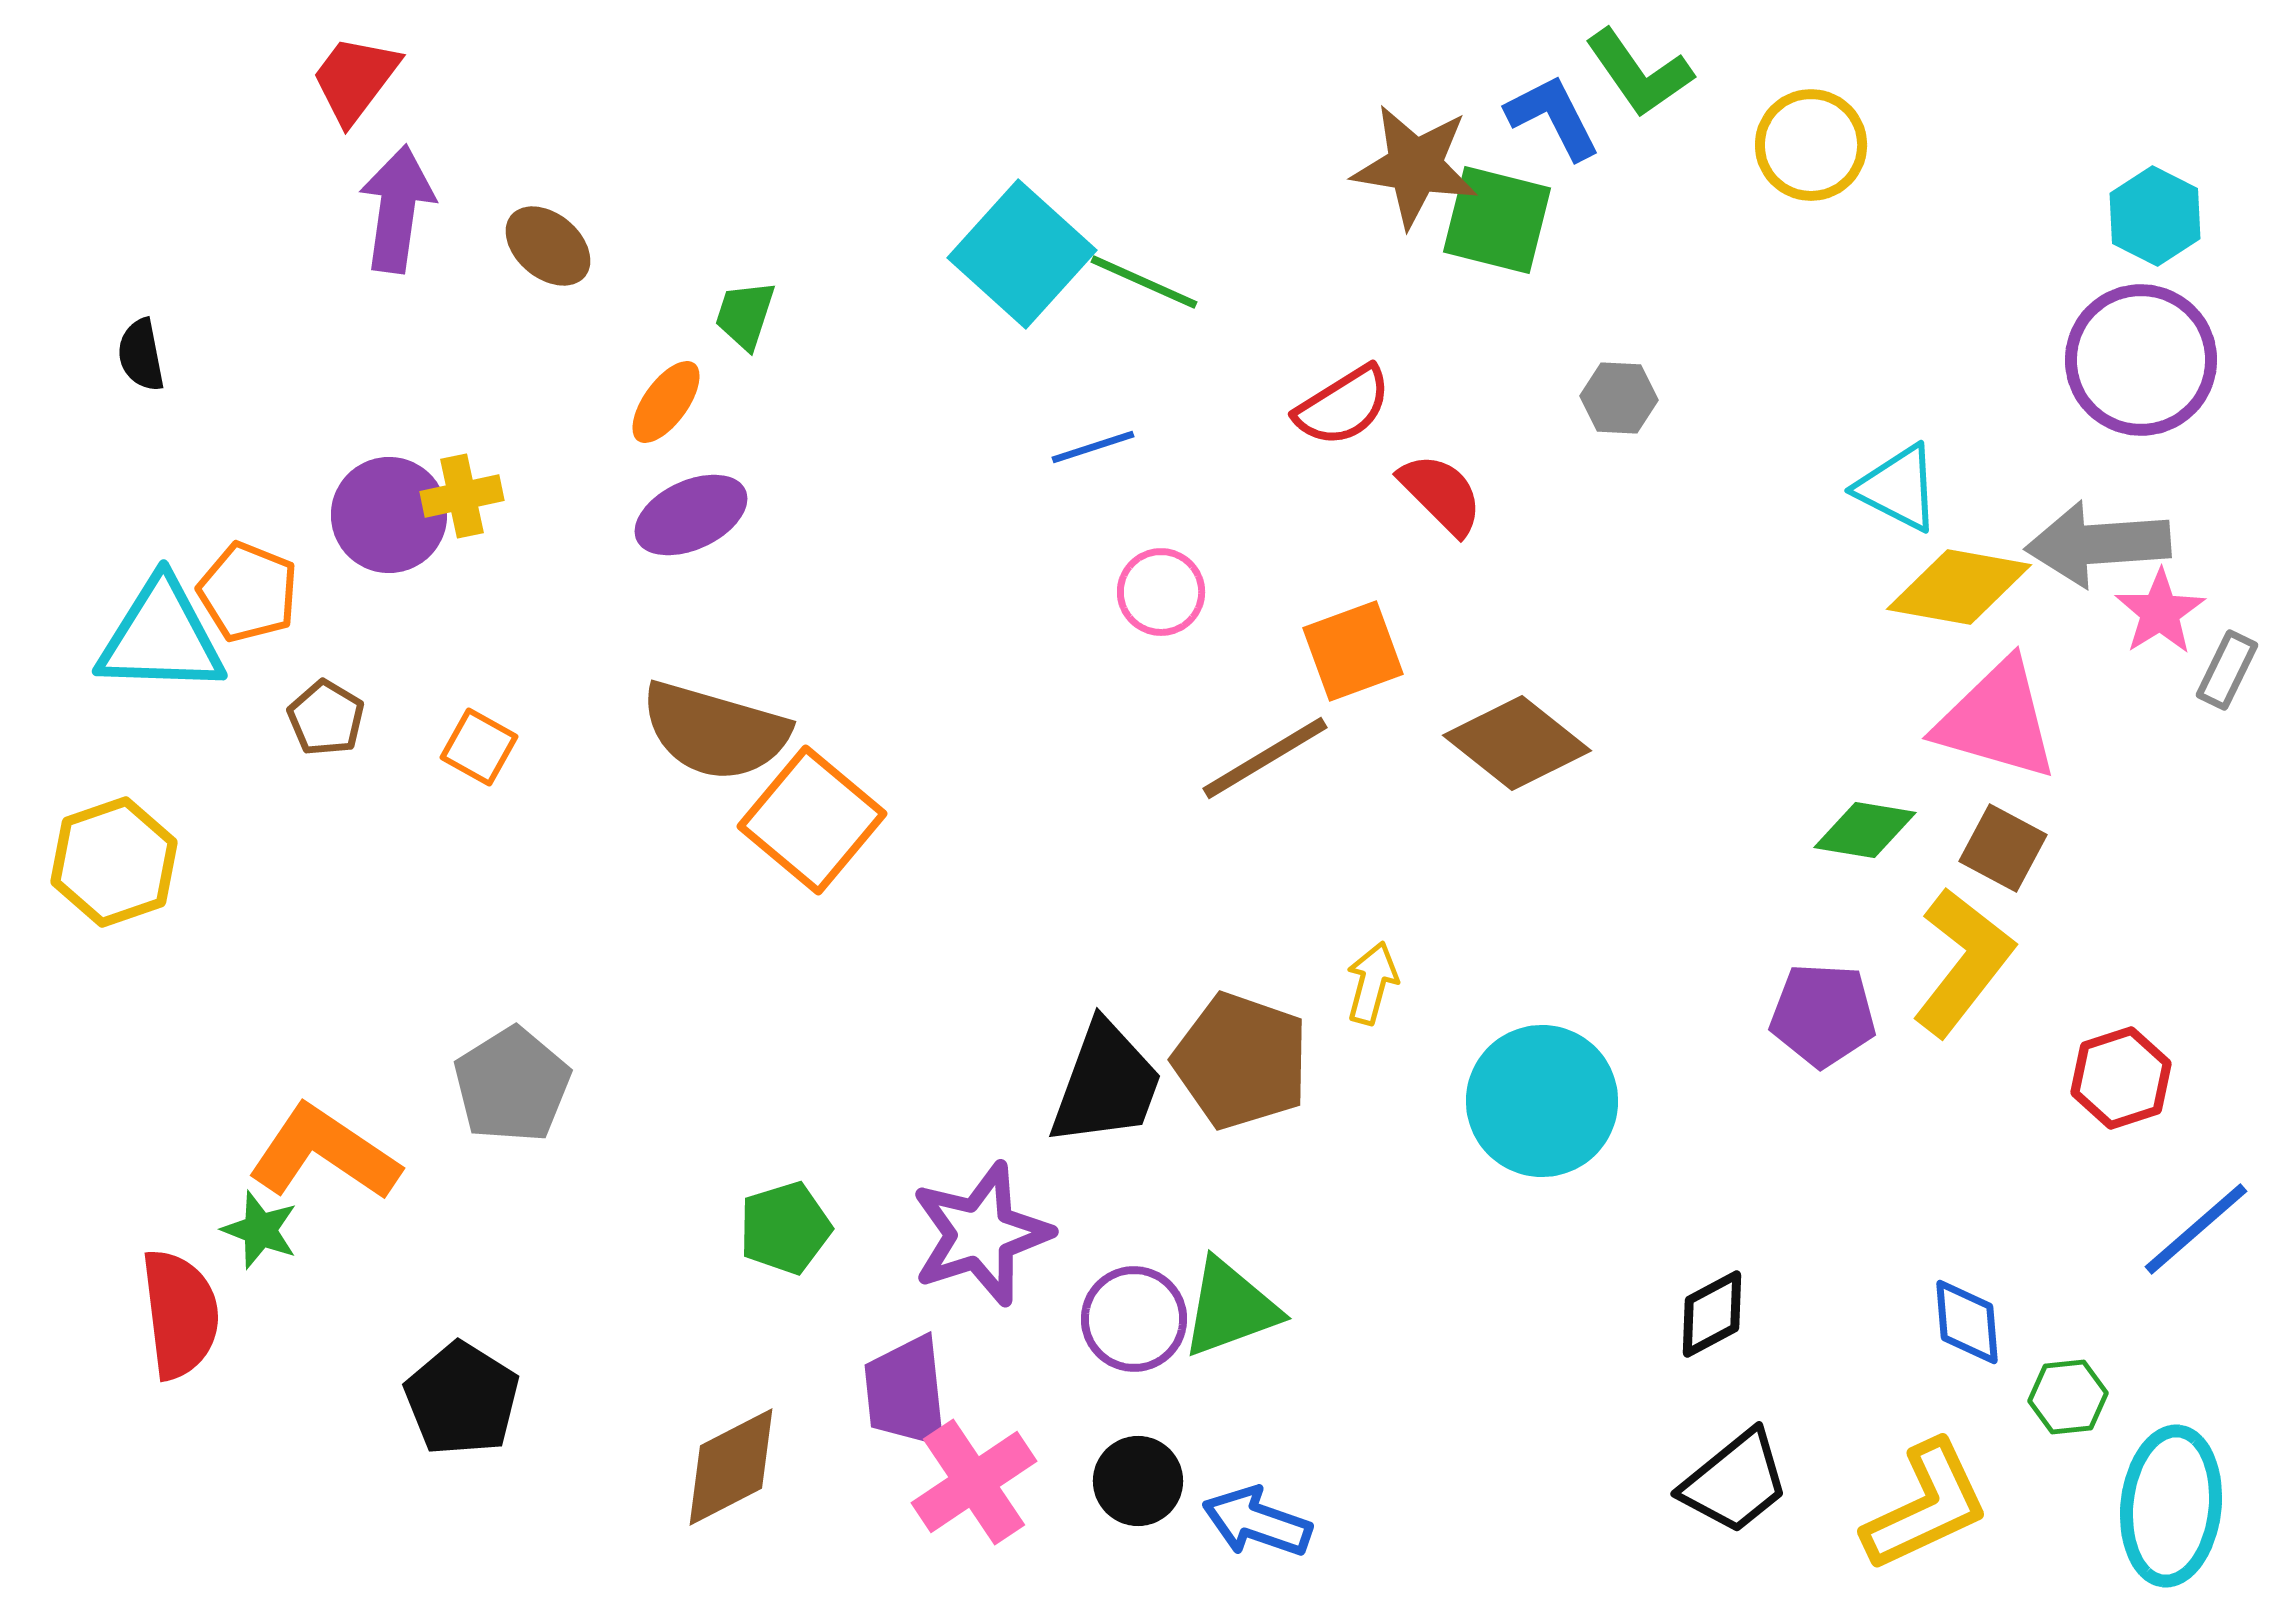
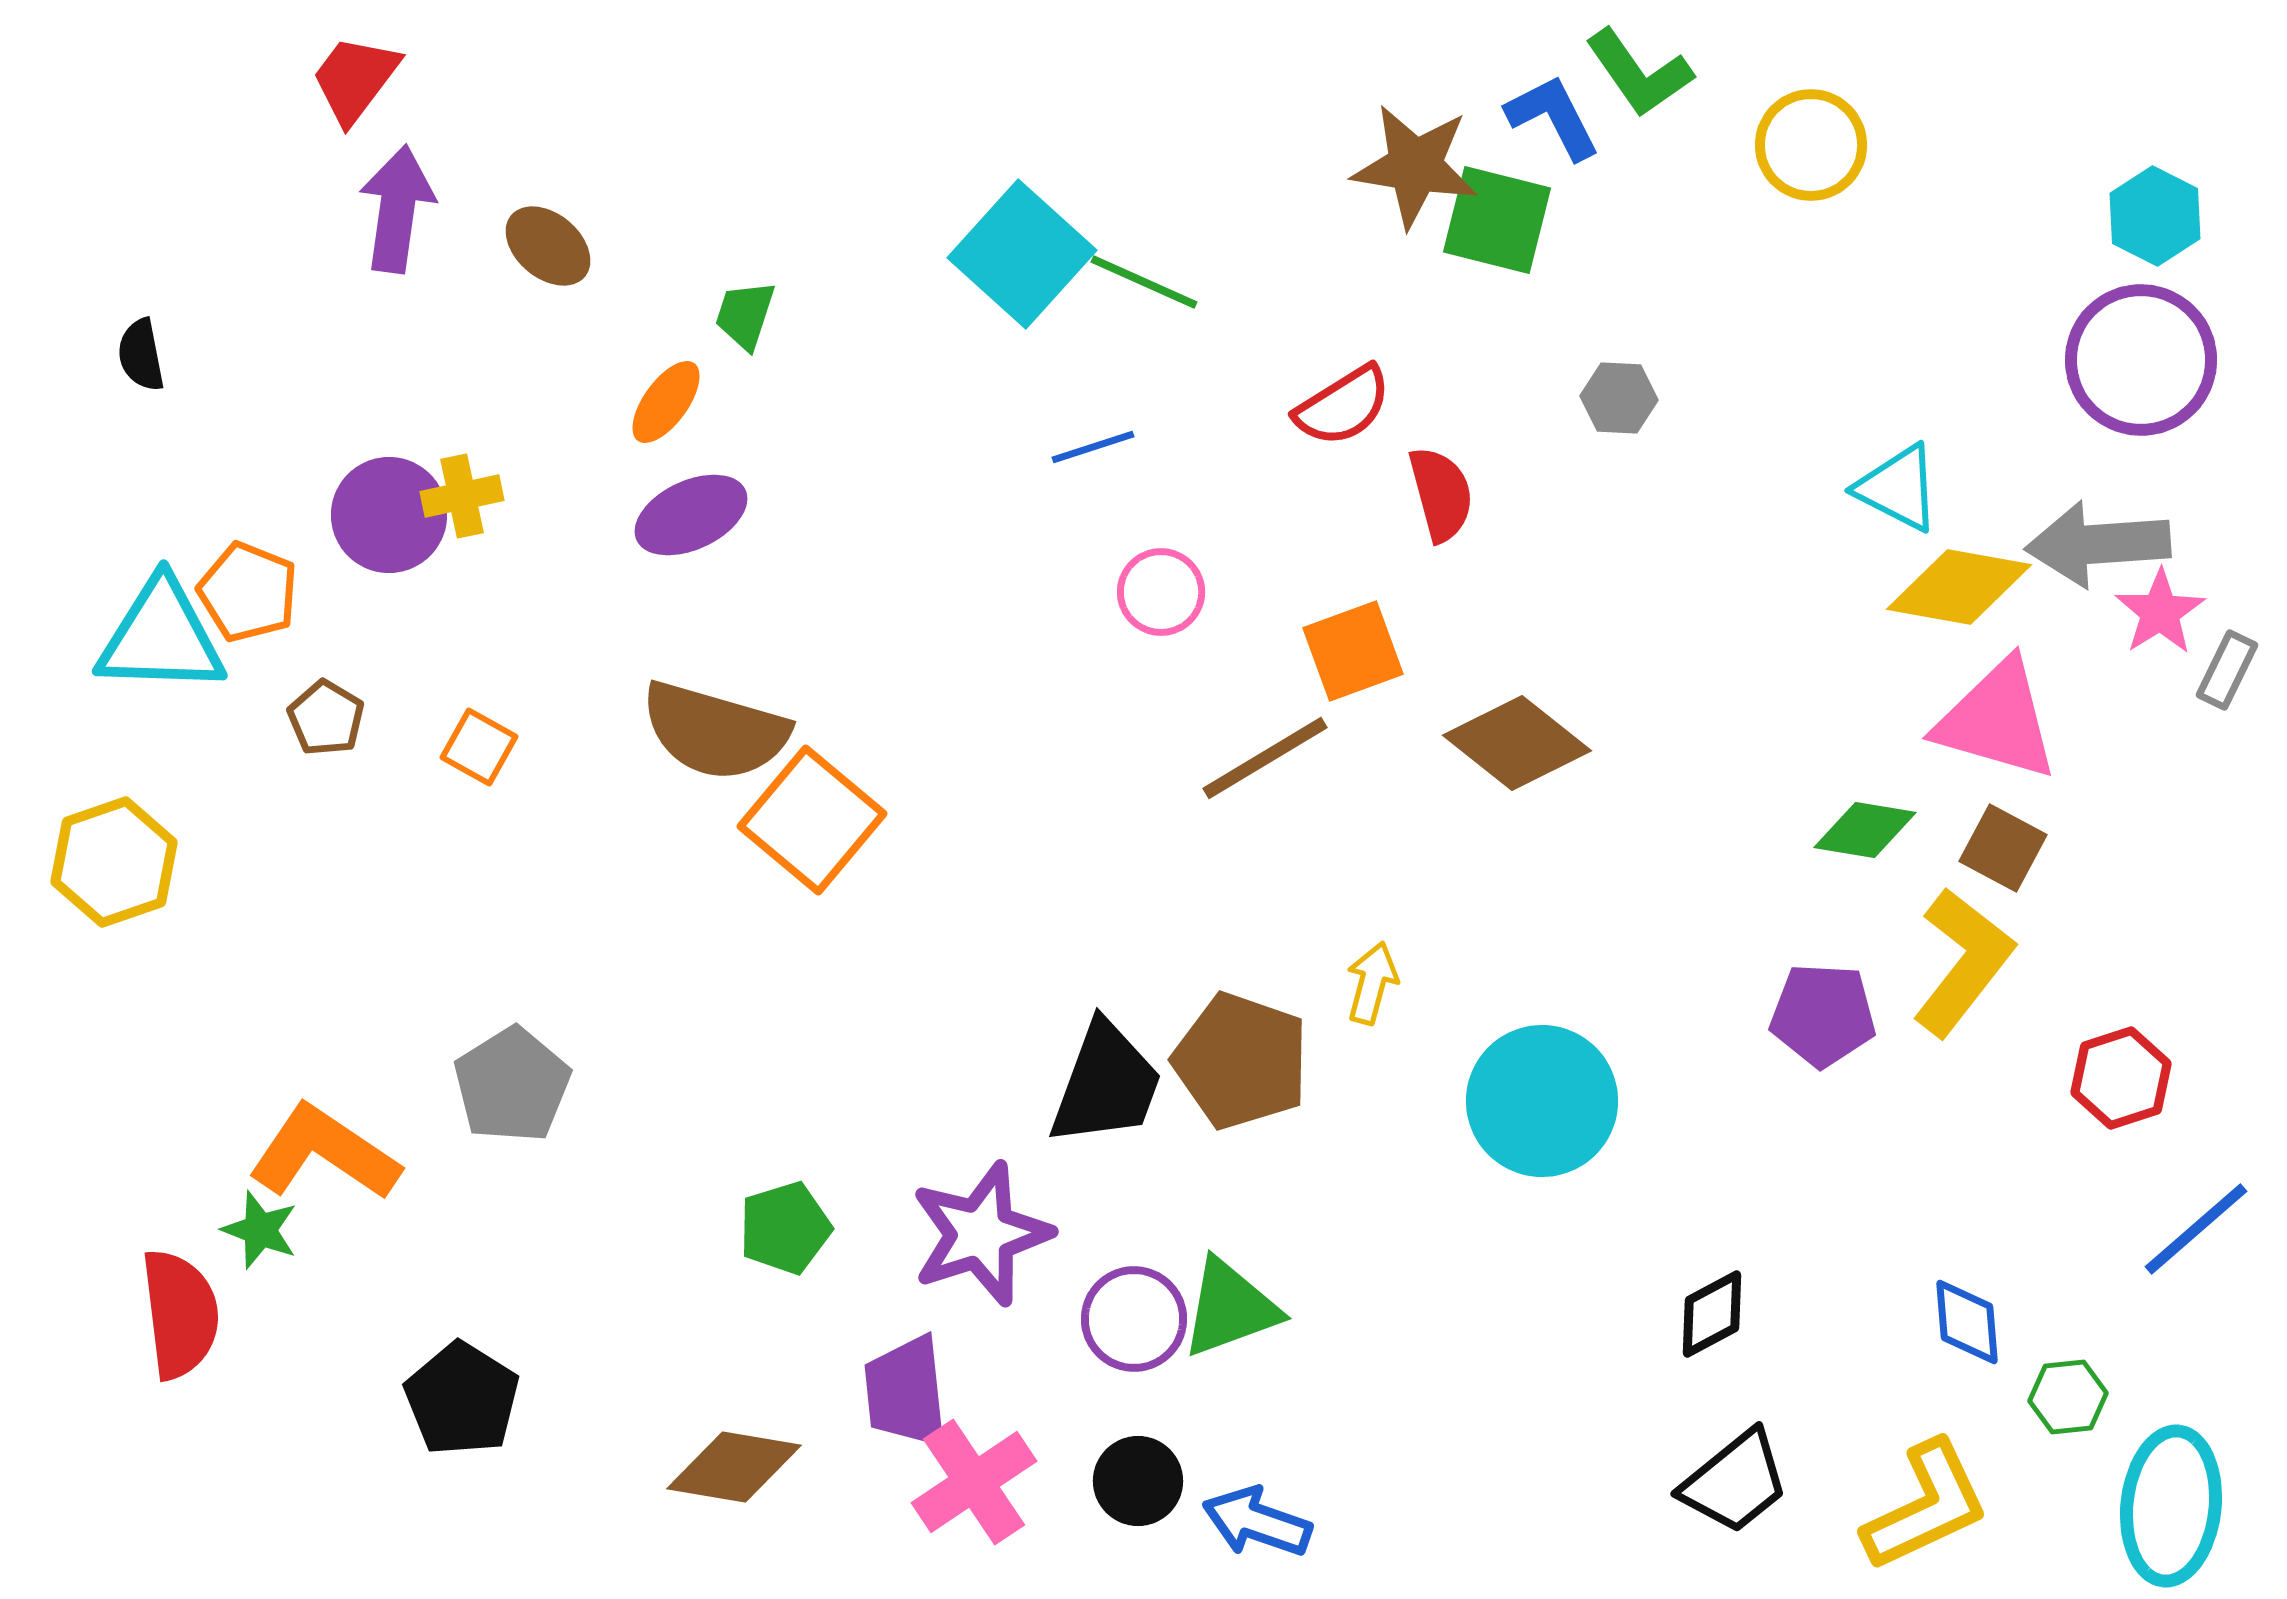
red semicircle at (1441, 494): rotated 30 degrees clockwise
brown diamond at (731, 1467): moved 3 px right; rotated 37 degrees clockwise
